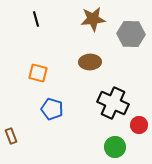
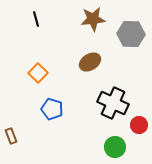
brown ellipse: rotated 30 degrees counterclockwise
orange square: rotated 30 degrees clockwise
